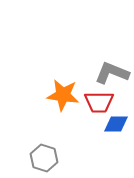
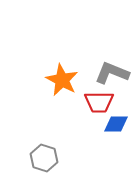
orange star: moved 1 px left, 15 px up; rotated 20 degrees clockwise
